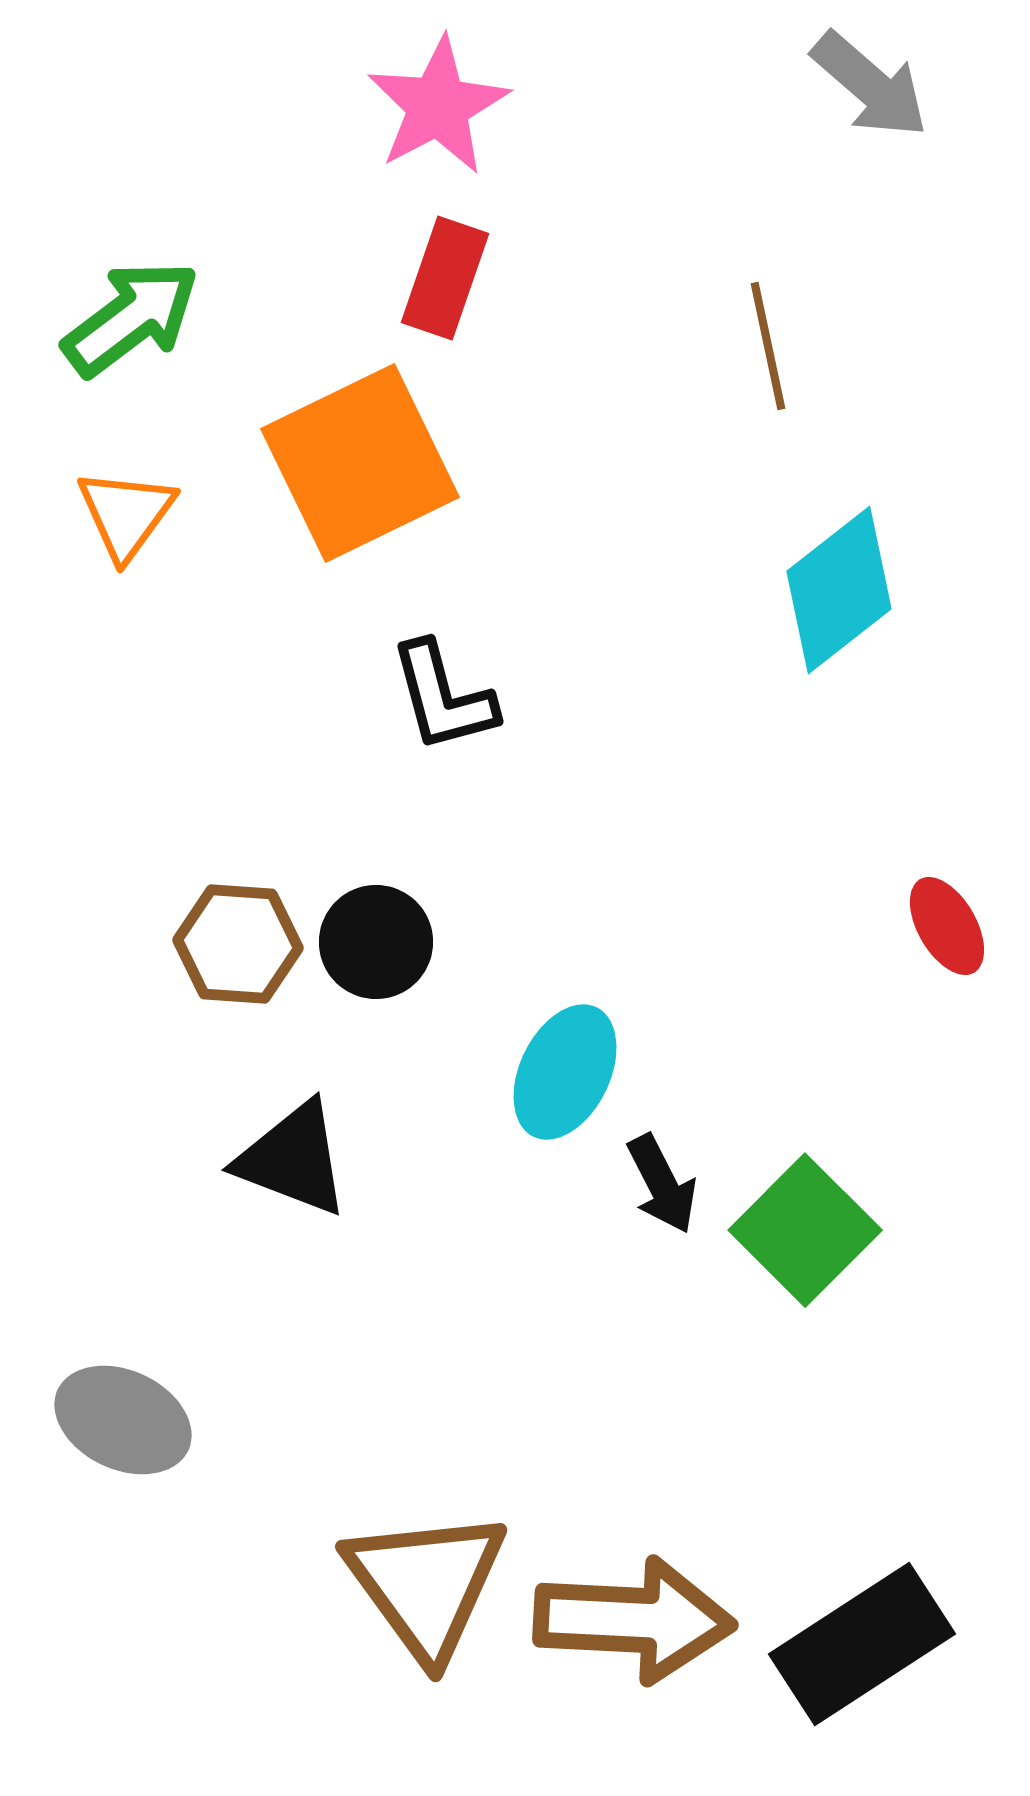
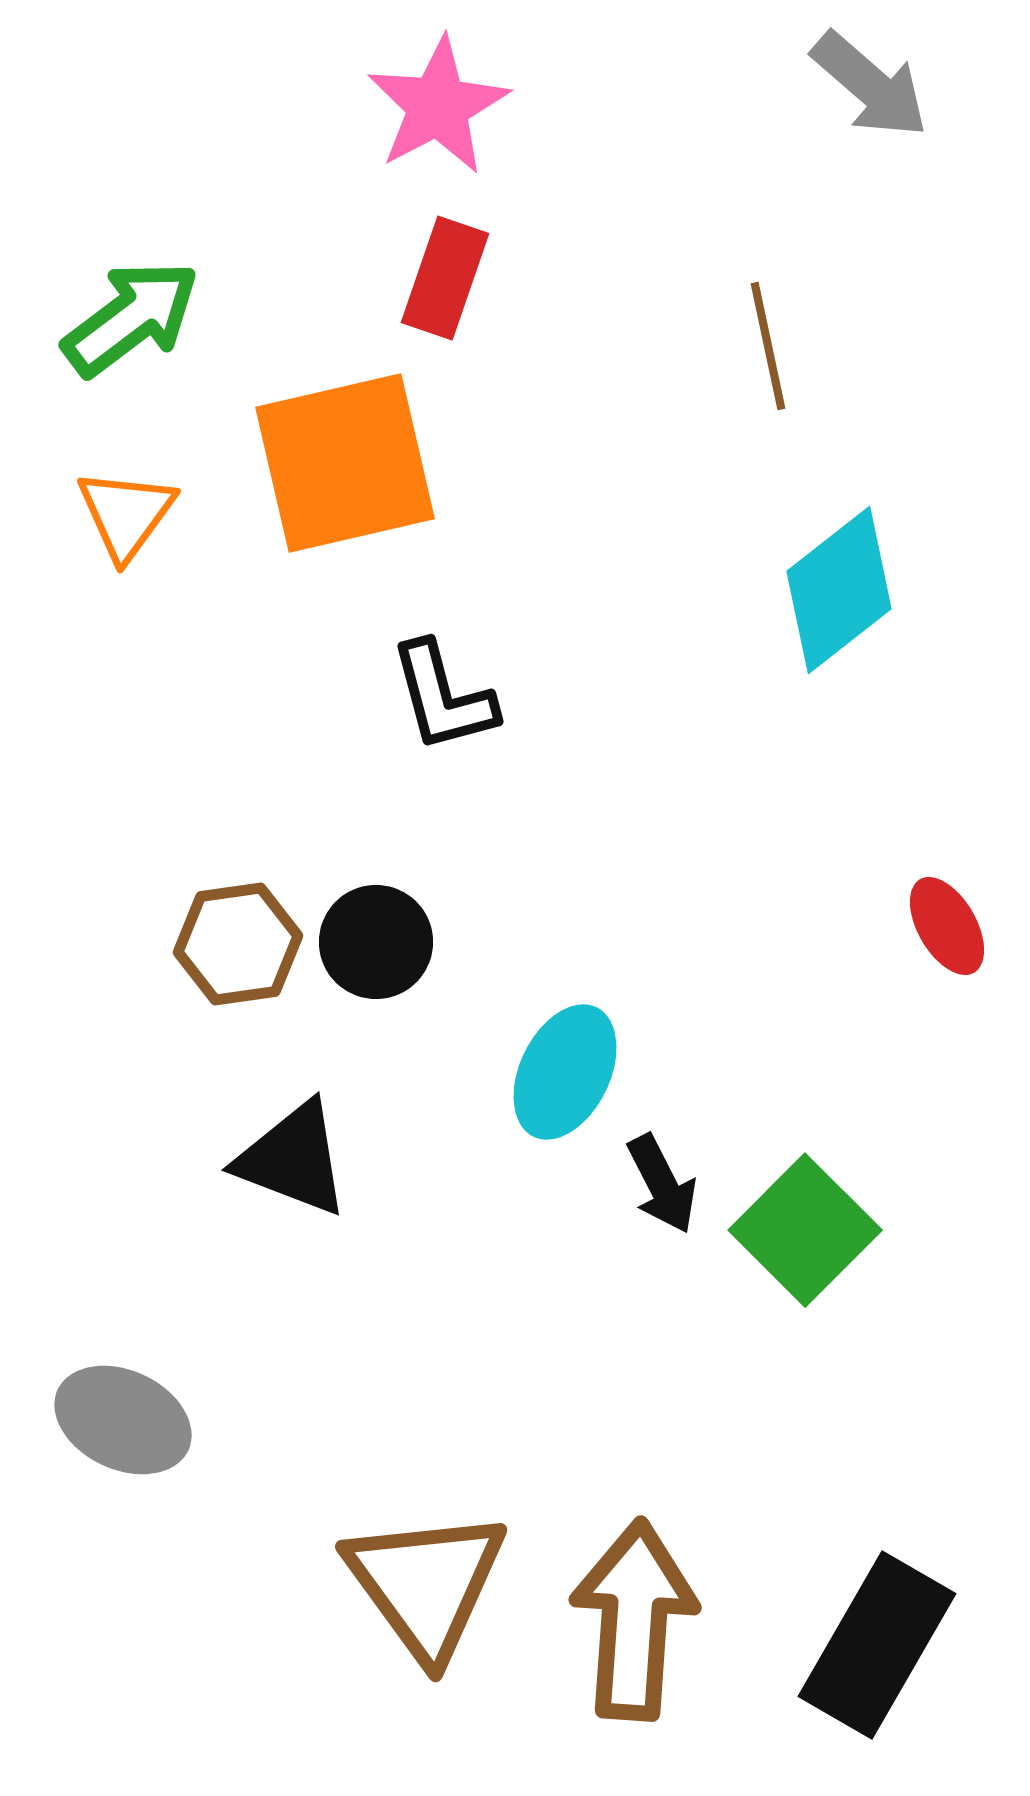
orange square: moved 15 px left; rotated 13 degrees clockwise
brown hexagon: rotated 12 degrees counterclockwise
brown arrow: rotated 89 degrees counterclockwise
black rectangle: moved 15 px right, 1 px down; rotated 27 degrees counterclockwise
